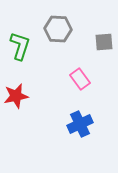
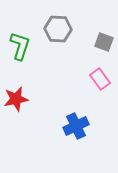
gray square: rotated 24 degrees clockwise
pink rectangle: moved 20 px right
red star: moved 3 px down
blue cross: moved 4 px left, 2 px down
